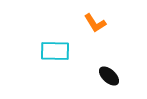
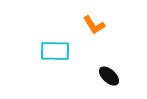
orange L-shape: moved 1 px left, 2 px down
